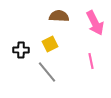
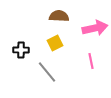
pink arrow: moved 5 px down; rotated 75 degrees counterclockwise
yellow square: moved 5 px right, 1 px up
